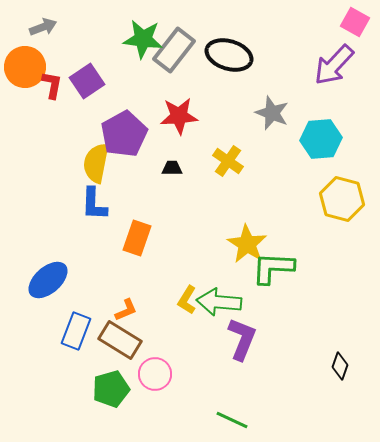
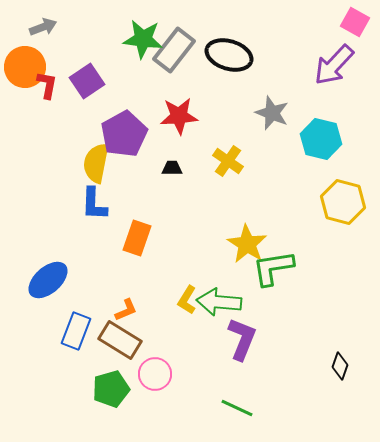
red L-shape: moved 5 px left
cyan hexagon: rotated 18 degrees clockwise
yellow hexagon: moved 1 px right, 3 px down
green L-shape: rotated 12 degrees counterclockwise
green line: moved 5 px right, 12 px up
